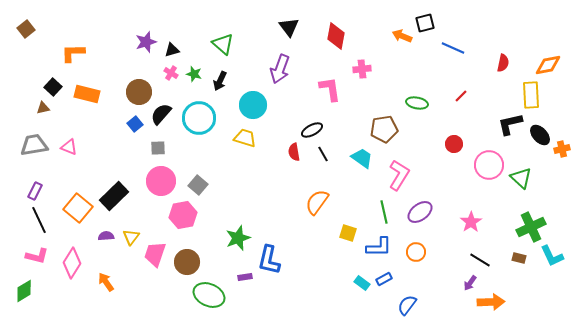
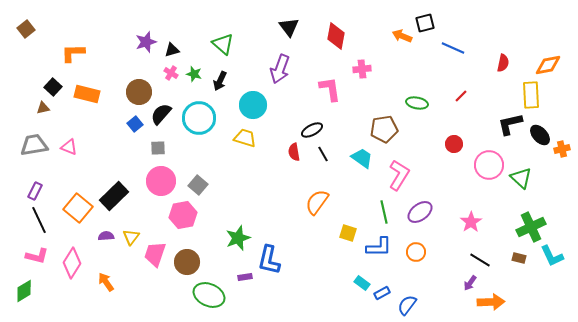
blue rectangle at (384, 279): moved 2 px left, 14 px down
